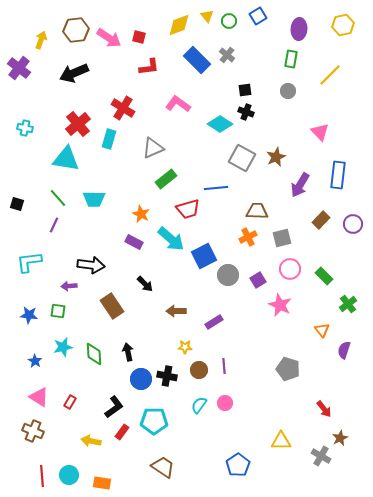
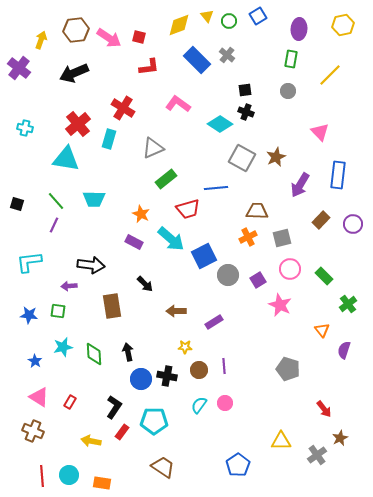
green line at (58, 198): moved 2 px left, 3 px down
brown rectangle at (112, 306): rotated 25 degrees clockwise
black L-shape at (114, 407): rotated 20 degrees counterclockwise
gray cross at (321, 456): moved 4 px left, 1 px up; rotated 24 degrees clockwise
